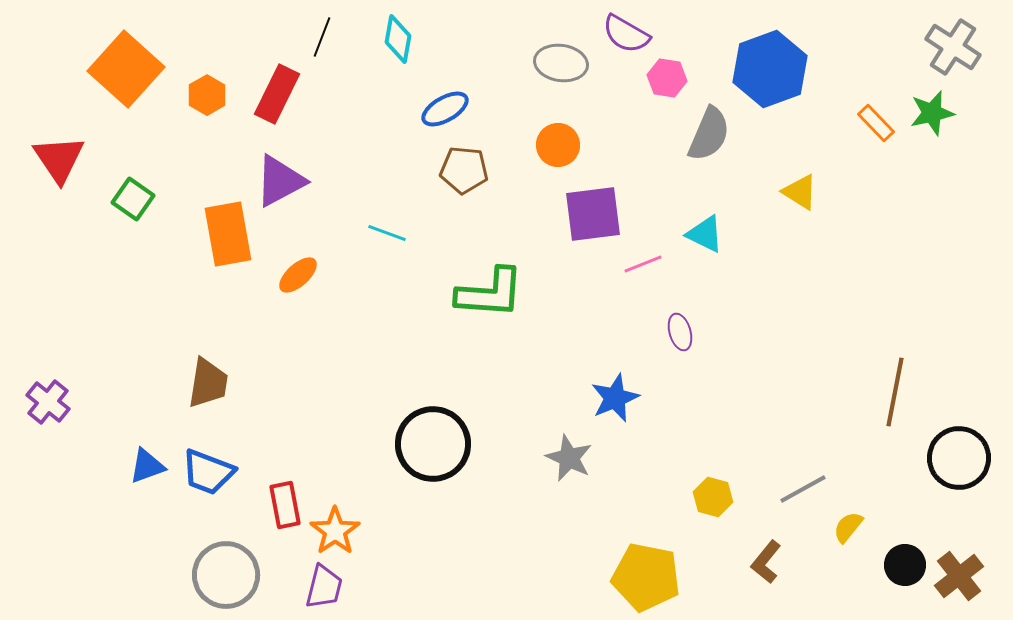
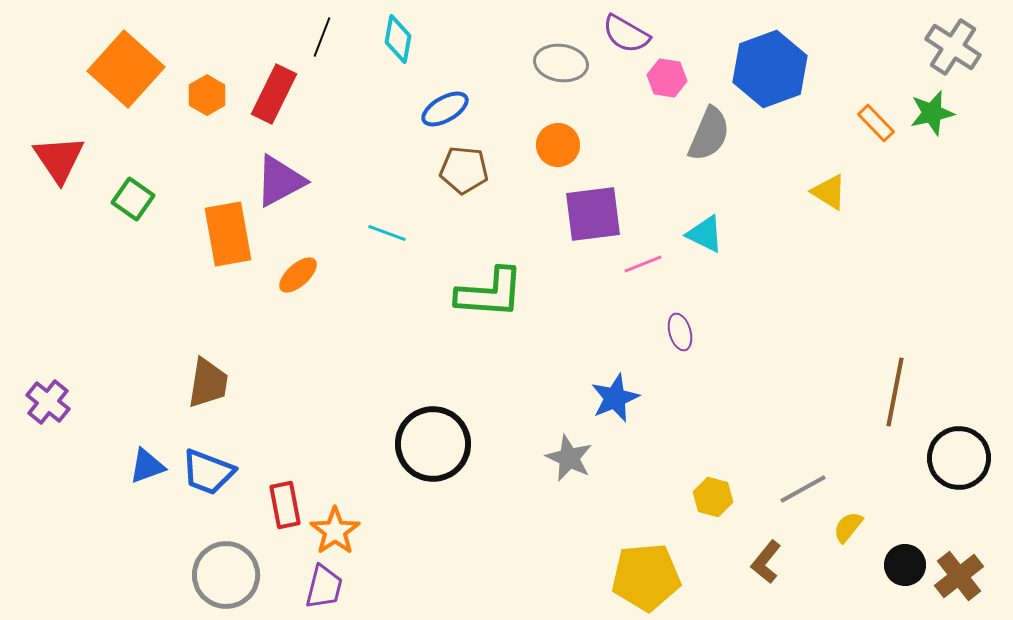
red rectangle at (277, 94): moved 3 px left
yellow triangle at (800, 192): moved 29 px right
yellow pentagon at (646, 577): rotated 16 degrees counterclockwise
